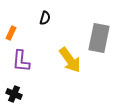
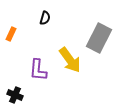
orange rectangle: moved 1 px down
gray rectangle: rotated 16 degrees clockwise
purple L-shape: moved 17 px right, 9 px down
black cross: moved 1 px right, 1 px down
